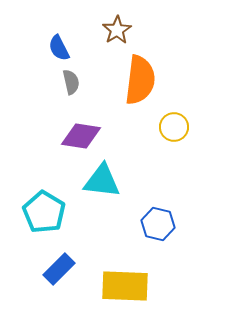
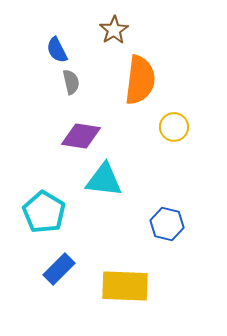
brown star: moved 3 px left
blue semicircle: moved 2 px left, 2 px down
cyan triangle: moved 2 px right, 1 px up
blue hexagon: moved 9 px right
